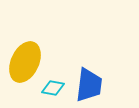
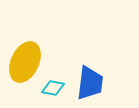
blue trapezoid: moved 1 px right, 2 px up
